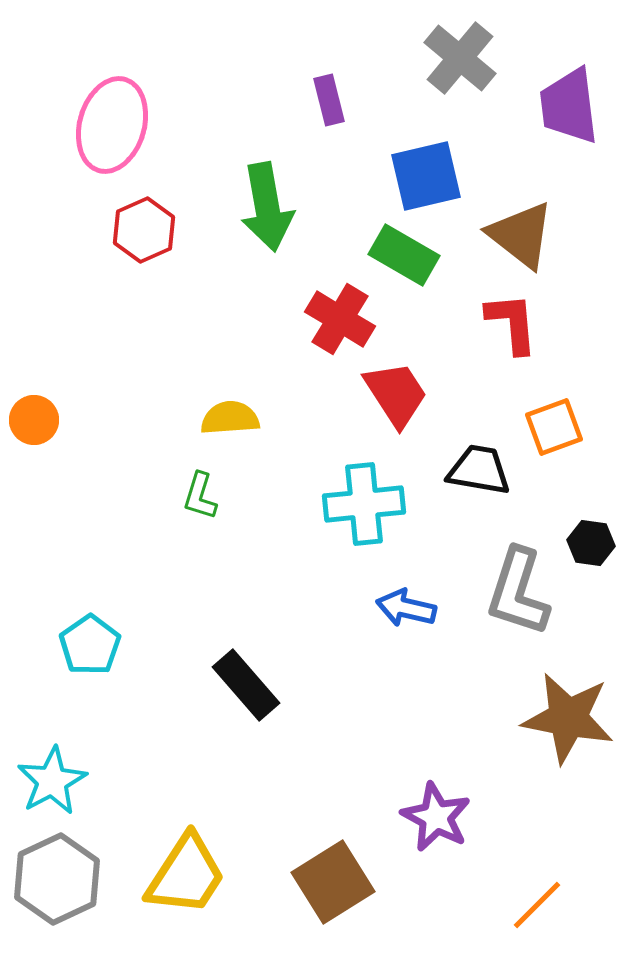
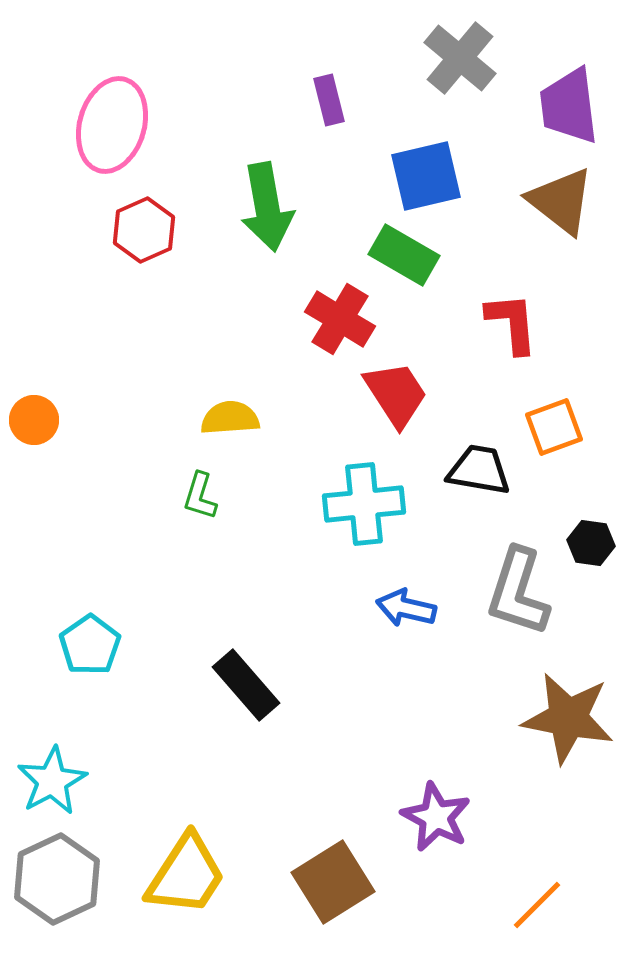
brown triangle: moved 40 px right, 34 px up
